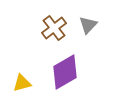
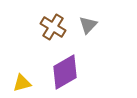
brown cross: moved 1 px left, 1 px up; rotated 20 degrees counterclockwise
